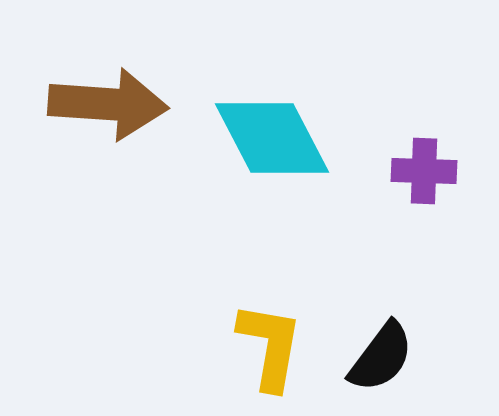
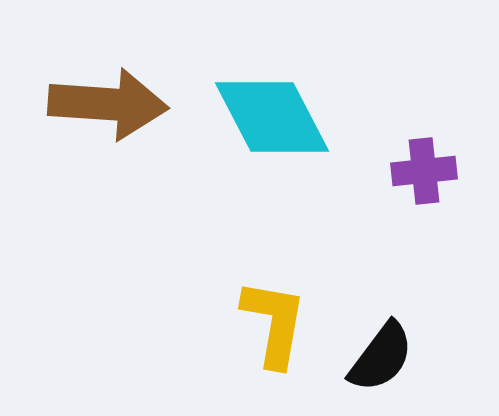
cyan diamond: moved 21 px up
purple cross: rotated 8 degrees counterclockwise
yellow L-shape: moved 4 px right, 23 px up
